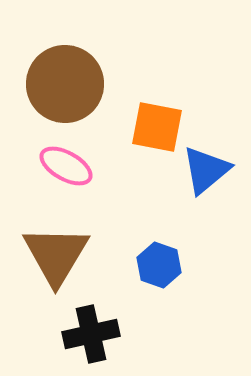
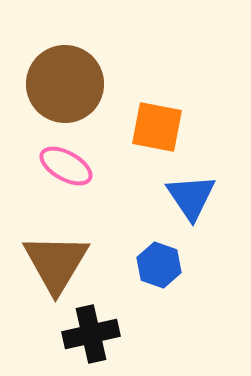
blue triangle: moved 15 px left, 27 px down; rotated 24 degrees counterclockwise
brown triangle: moved 8 px down
